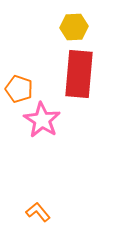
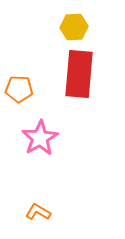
orange pentagon: rotated 16 degrees counterclockwise
pink star: moved 2 px left, 18 px down; rotated 9 degrees clockwise
orange L-shape: rotated 20 degrees counterclockwise
